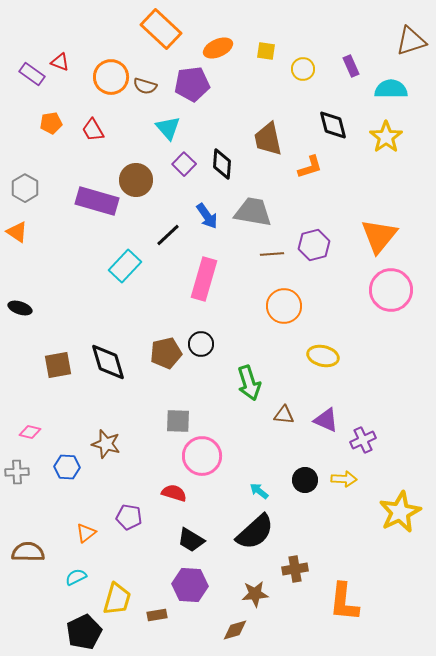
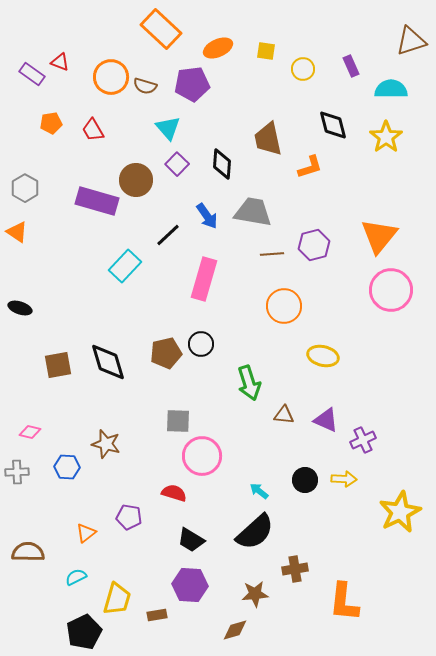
purple square at (184, 164): moved 7 px left
